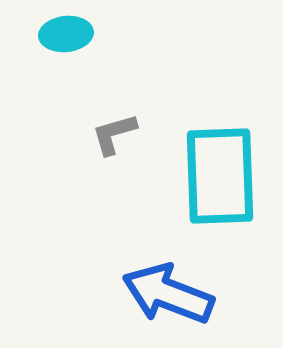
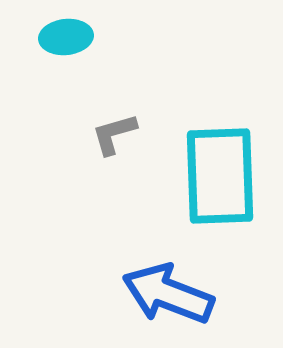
cyan ellipse: moved 3 px down
